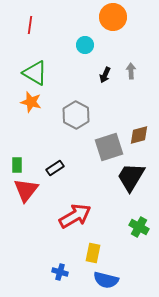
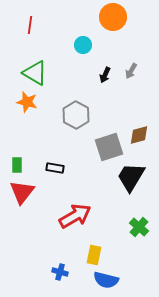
cyan circle: moved 2 px left
gray arrow: rotated 147 degrees counterclockwise
orange star: moved 4 px left
black rectangle: rotated 42 degrees clockwise
red triangle: moved 4 px left, 2 px down
green cross: rotated 12 degrees clockwise
yellow rectangle: moved 1 px right, 2 px down
